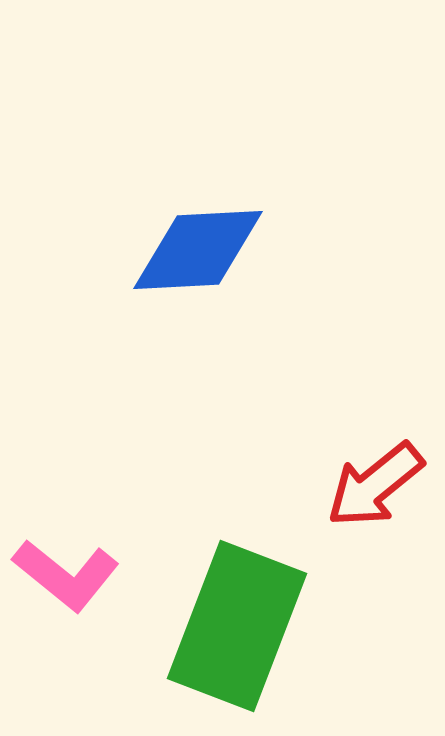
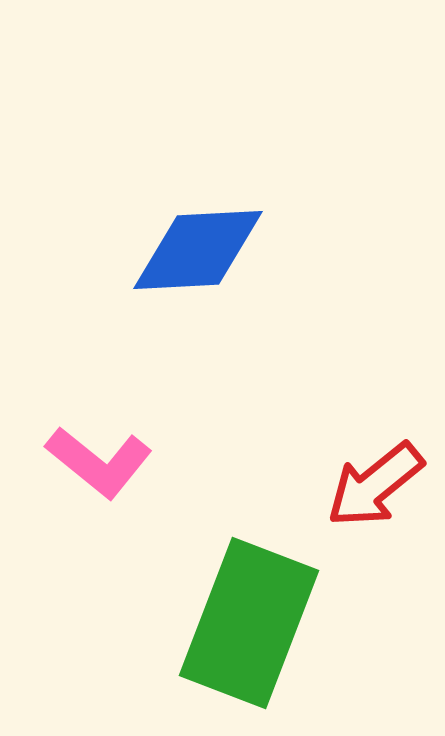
pink L-shape: moved 33 px right, 113 px up
green rectangle: moved 12 px right, 3 px up
